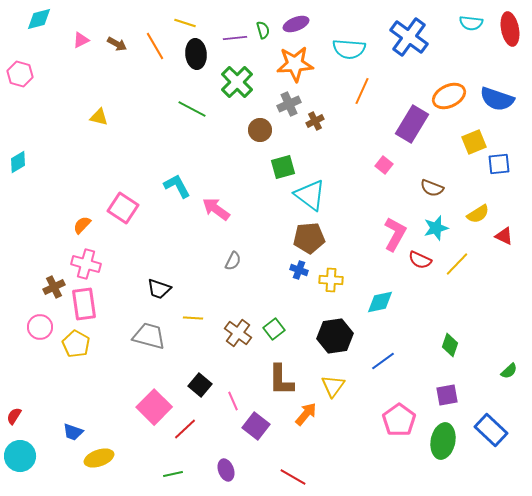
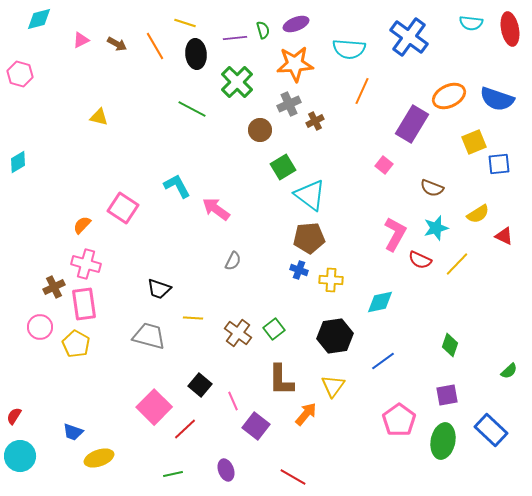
green square at (283, 167): rotated 15 degrees counterclockwise
